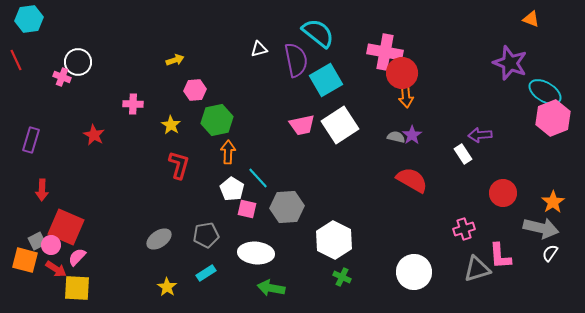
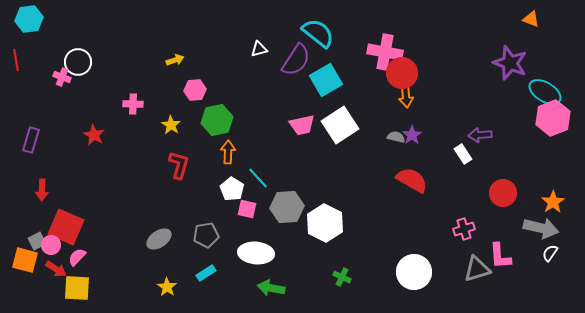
red line at (16, 60): rotated 15 degrees clockwise
purple semicircle at (296, 60): rotated 44 degrees clockwise
white hexagon at (334, 240): moved 9 px left, 17 px up
